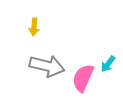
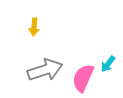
gray arrow: moved 2 px left, 4 px down; rotated 32 degrees counterclockwise
